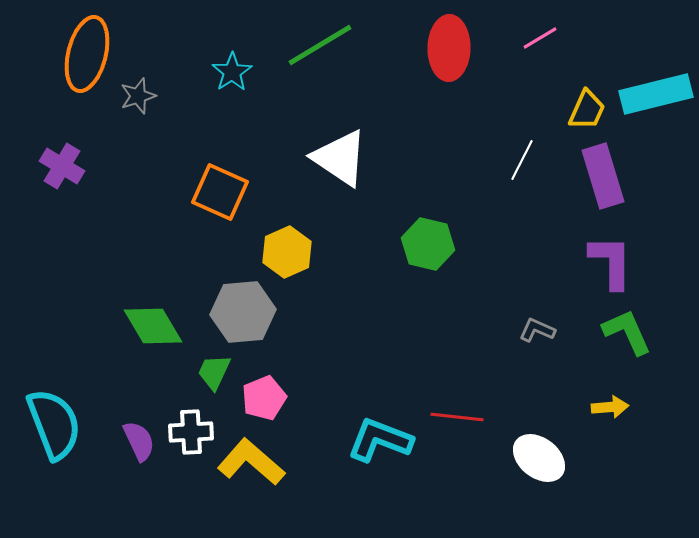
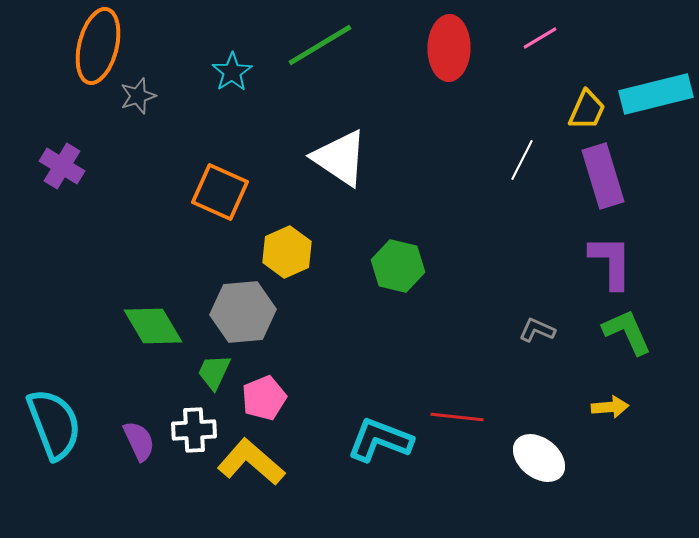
orange ellipse: moved 11 px right, 8 px up
green hexagon: moved 30 px left, 22 px down
white cross: moved 3 px right, 2 px up
